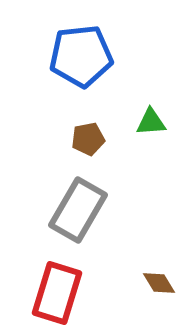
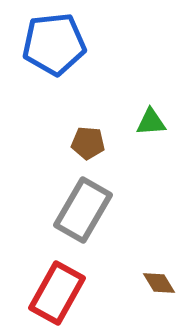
blue pentagon: moved 27 px left, 12 px up
brown pentagon: moved 4 px down; rotated 16 degrees clockwise
gray rectangle: moved 5 px right
red rectangle: rotated 12 degrees clockwise
